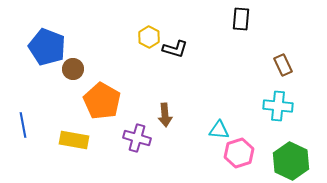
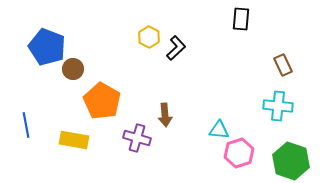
black L-shape: moved 1 px right, 1 px up; rotated 60 degrees counterclockwise
blue line: moved 3 px right
green hexagon: rotated 6 degrees counterclockwise
